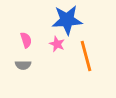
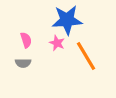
pink star: moved 1 px up
orange line: rotated 16 degrees counterclockwise
gray semicircle: moved 2 px up
